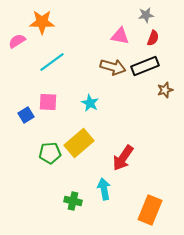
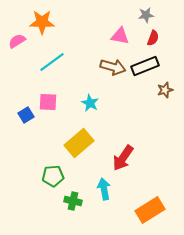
green pentagon: moved 3 px right, 23 px down
orange rectangle: rotated 36 degrees clockwise
